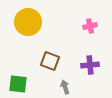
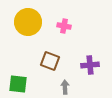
pink cross: moved 26 px left; rotated 24 degrees clockwise
gray arrow: rotated 16 degrees clockwise
